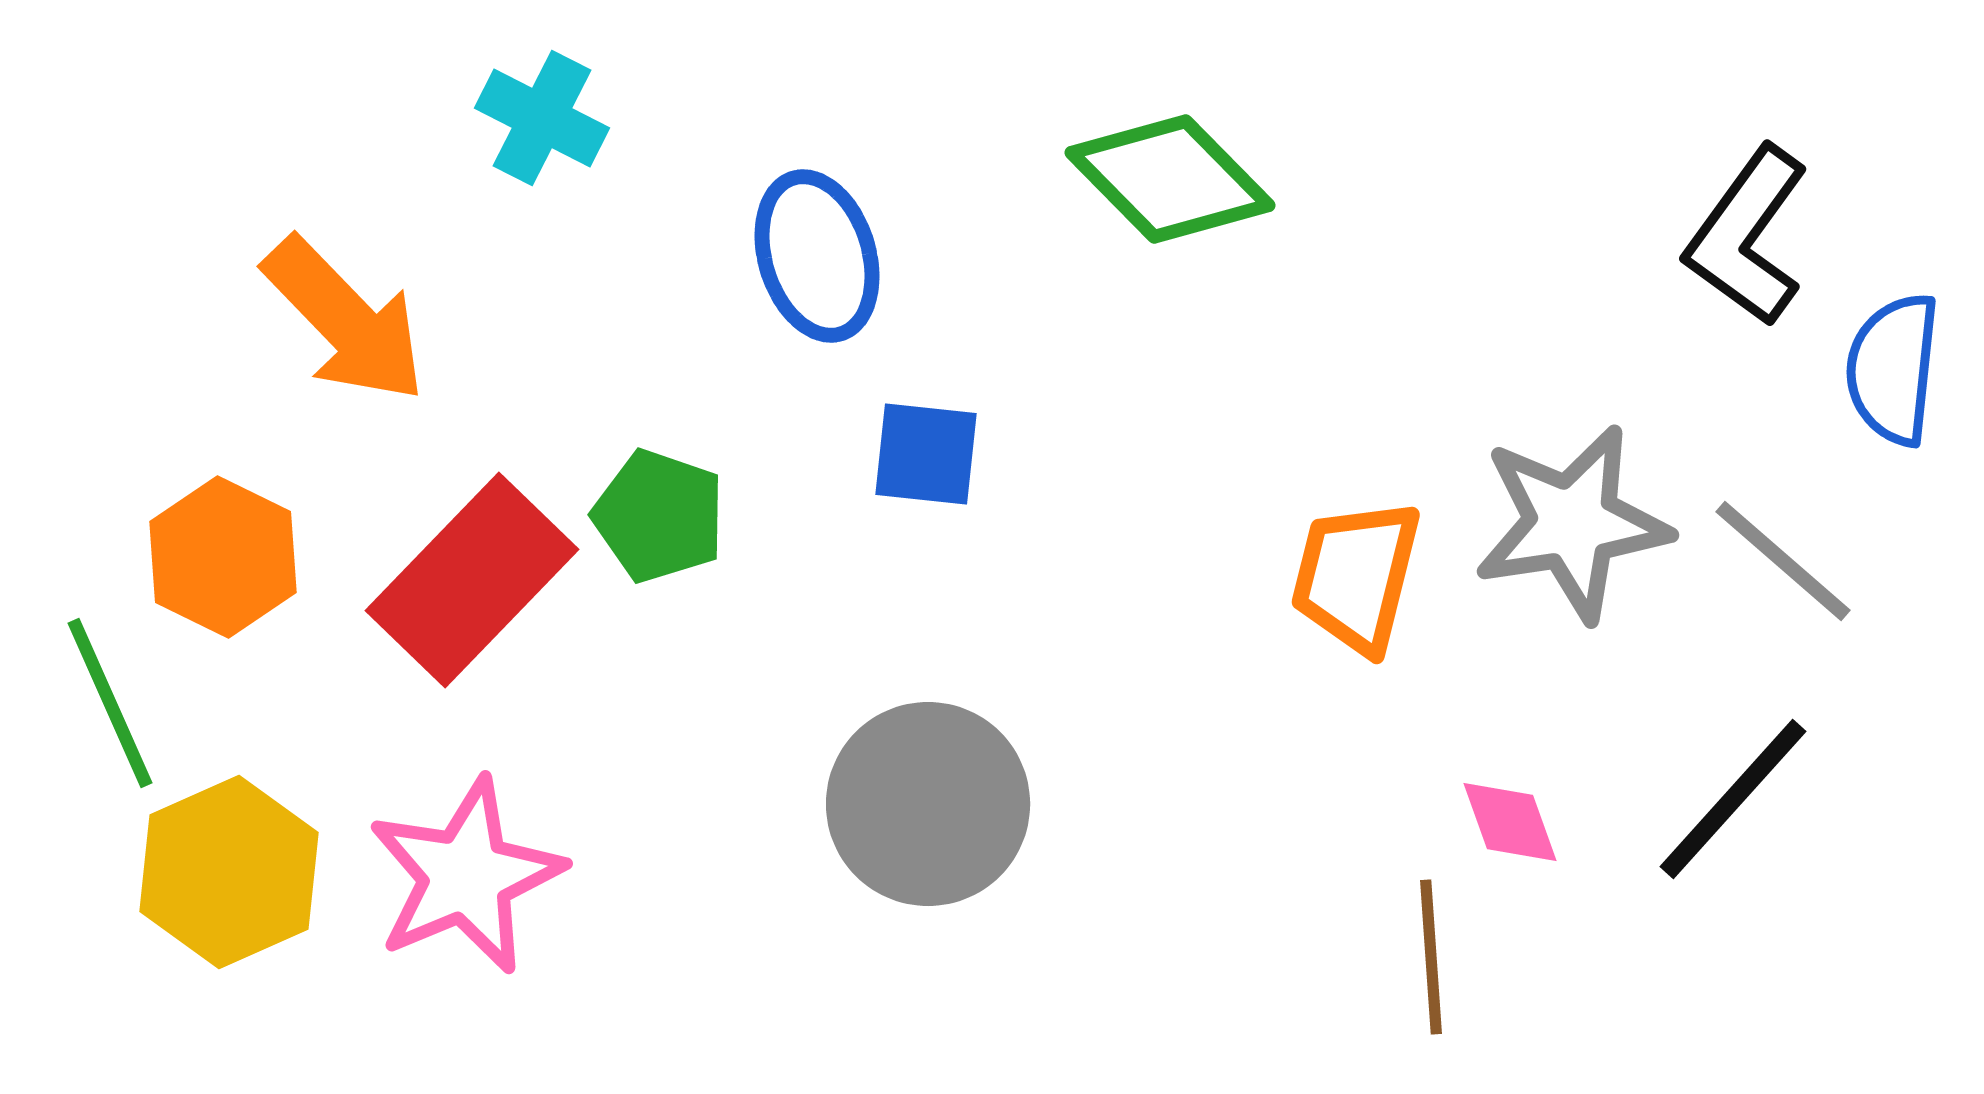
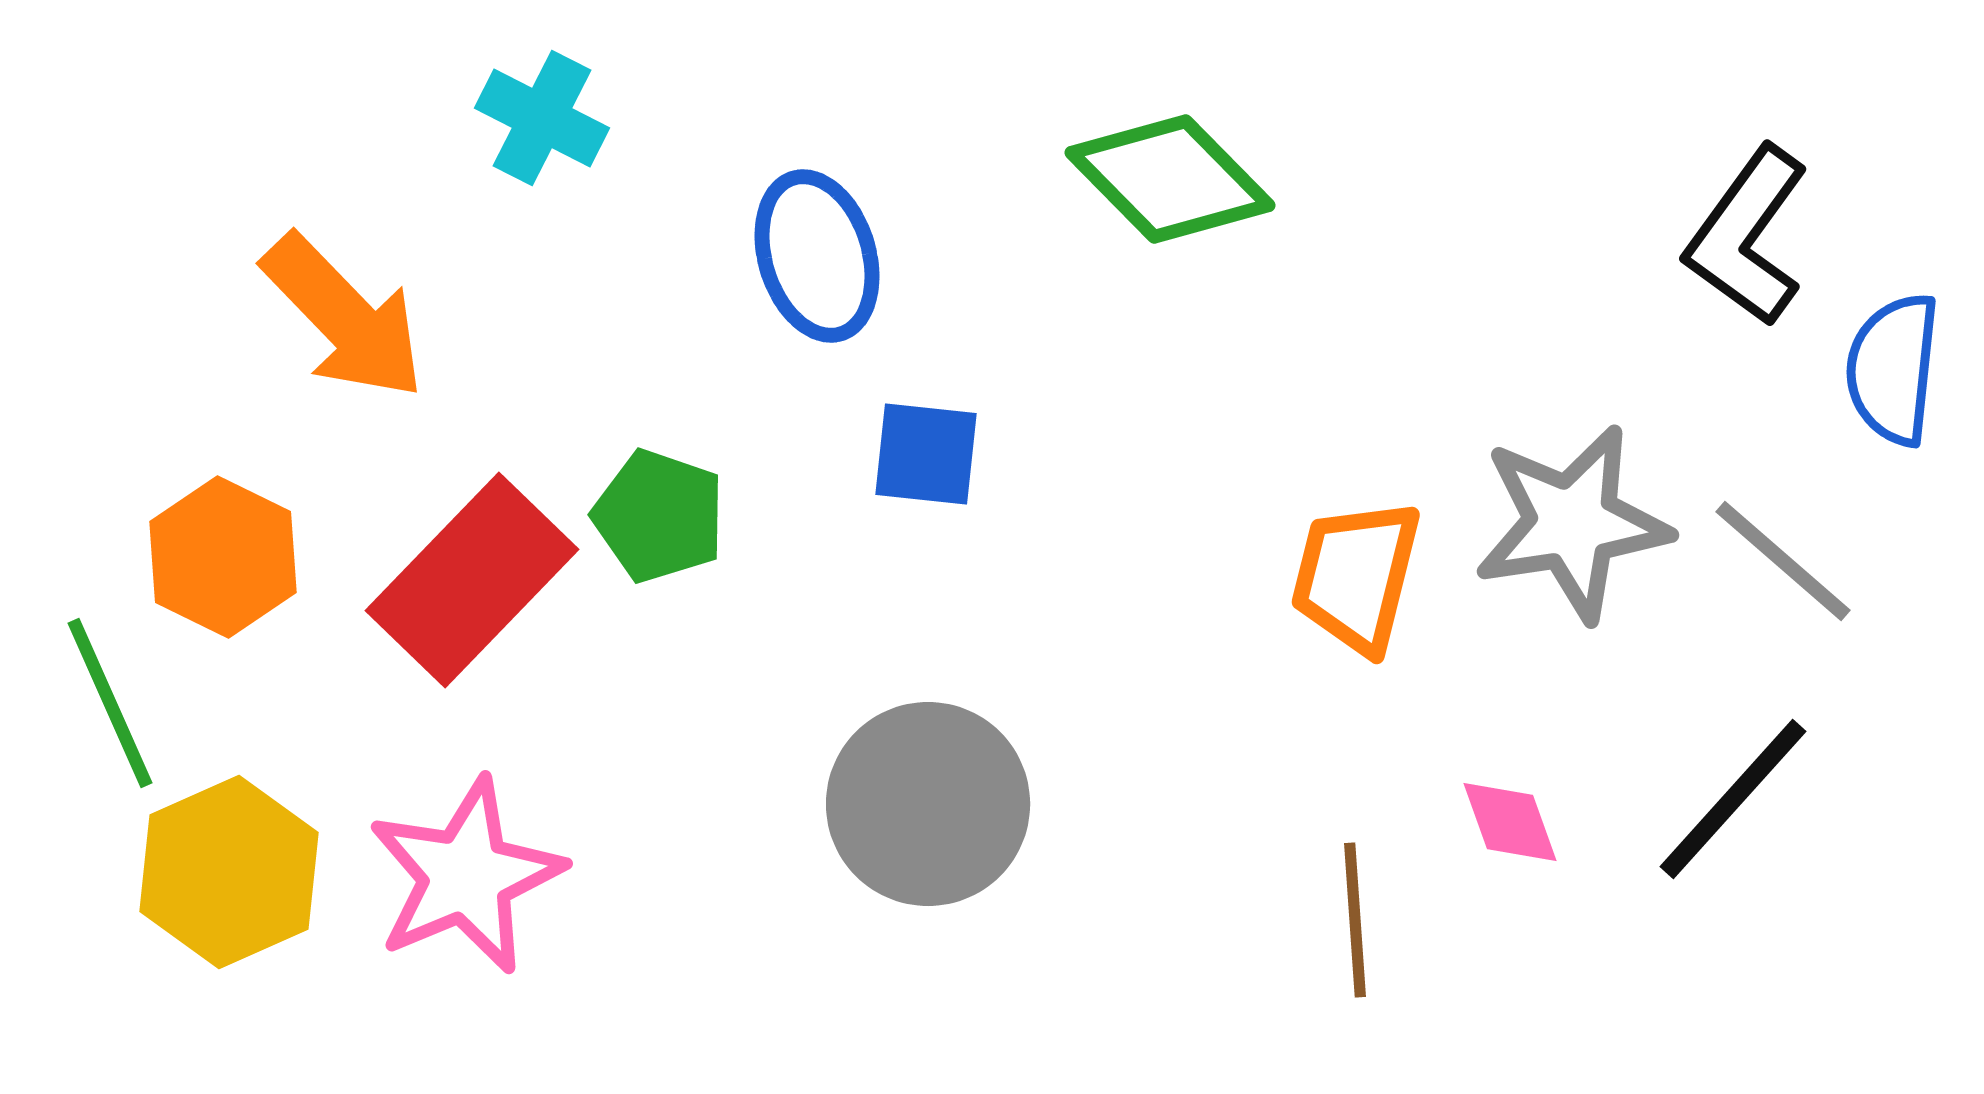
orange arrow: moved 1 px left, 3 px up
brown line: moved 76 px left, 37 px up
